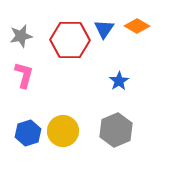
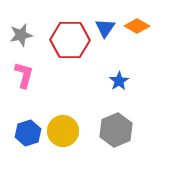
blue triangle: moved 1 px right, 1 px up
gray star: moved 1 px up
